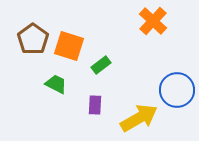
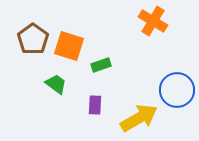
orange cross: rotated 12 degrees counterclockwise
green rectangle: rotated 18 degrees clockwise
green trapezoid: rotated 10 degrees clockwise
